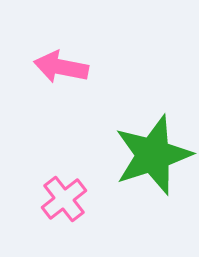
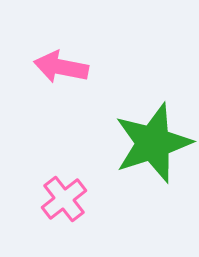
green star: moved 12 px up
